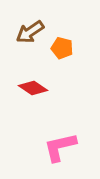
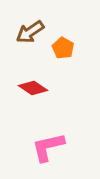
orange pentagon: moved 1 px right; rotated 15 degrees clockwise
pink L-shape: moved 12 px left
